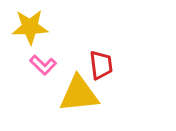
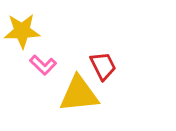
yellow star: moved 8 px left, 4 px down
red trapezoid: moved 2 px right, 1 px down; rotated 20 degrees counterclockwise
